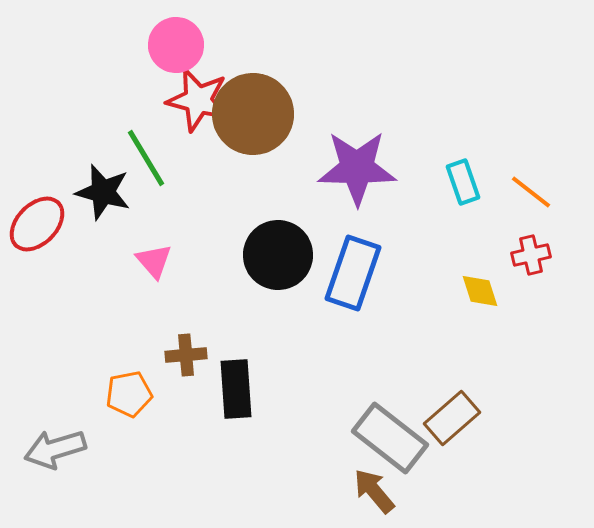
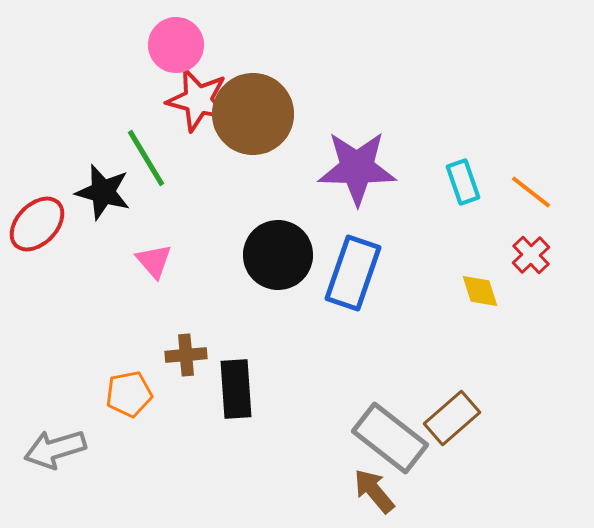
red cross: rotated 30 degrees counterclockwise
